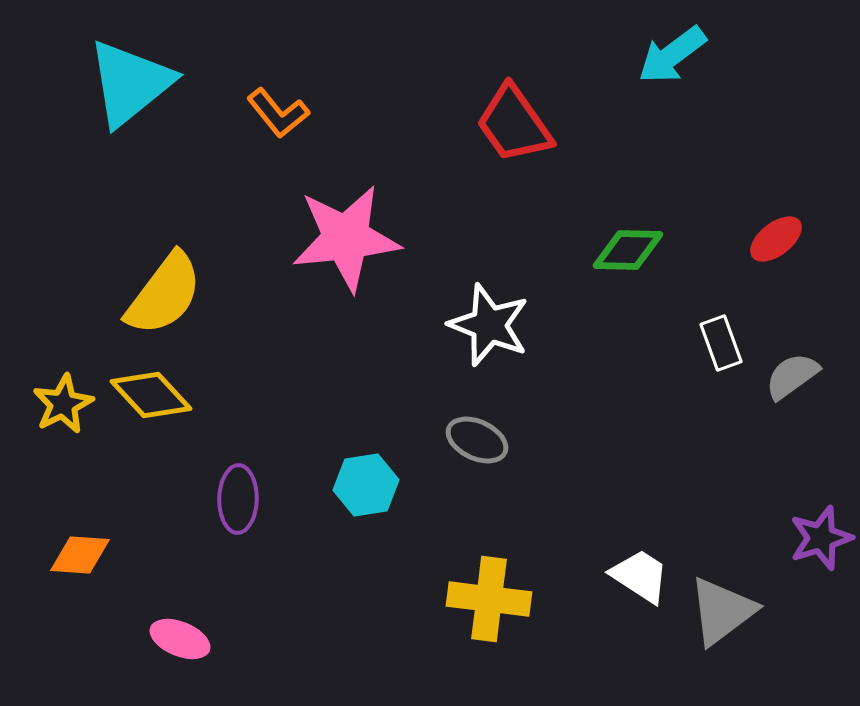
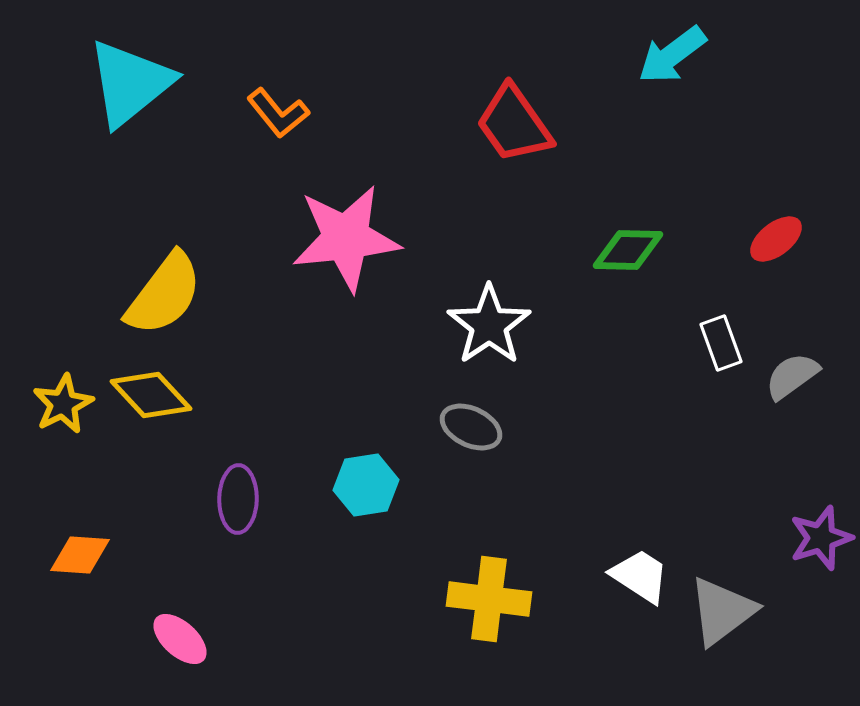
white star: rotated 16 degrees clockwise
gray ellipse: moved 6 px left, 13 px up
pink ellipse: rotated 20 degrees clockwise
